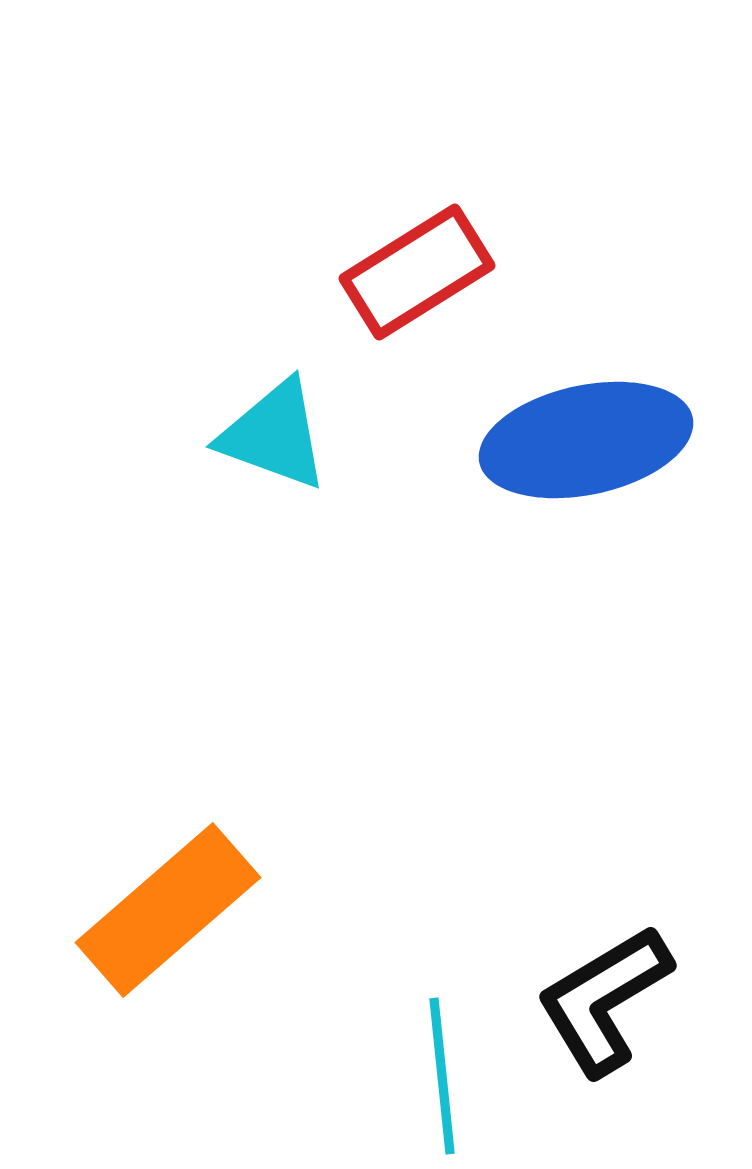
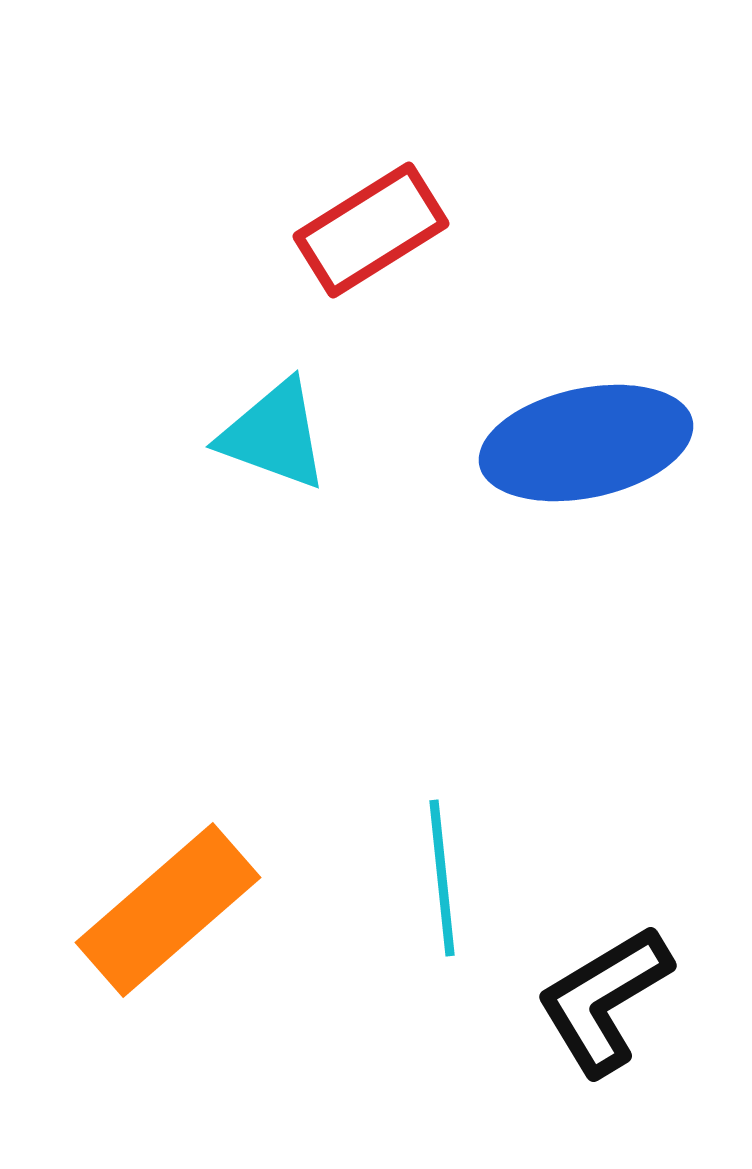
red rectangle: moved 46 px left, 42 px up
blue ellipse: moved 3 px down
cyan line: moved 198 px up
